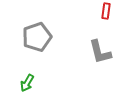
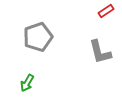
red rectangle: rotated 49 degrees clockwise
gray pentagon: moved 1 px right
